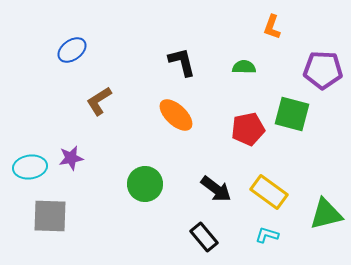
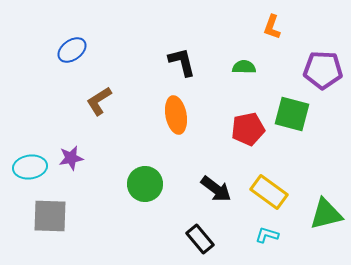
orange ellipse: rotated 36 degrees clockwise
black rectangle: moved 4 px left, 2 px down
